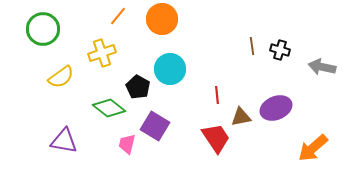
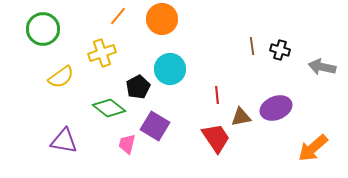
black pentagon: rotated 15 degrees clockwise
